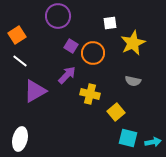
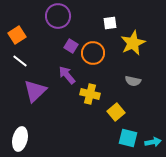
purple arrow: rotated 84 degrees counterclockwise
purple triangle: rotated 15 degrees counterclockwise
